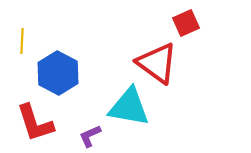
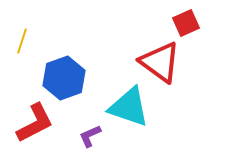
yellow line: rotated 15 degrees clockwise
red triangle: moved 3 px right, 1 px up
blue hexagon: moved 6 px right, 5 px down; rotated 12 degrees clockwise
cyan triangle: rotated 9 degrees clockwise
red L-shape: rotated 99 degrees counterclockwise
